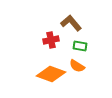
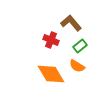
red cross: rotated 35 degrees clockwise
green rectangle: rotated 48 degrees counterclockwise
orange diamond: rotated 40 degrees clockwise
